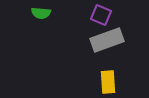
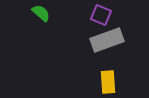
green semicircle: rotated 144 degrees counterclockwise
